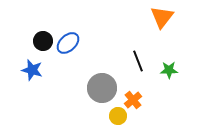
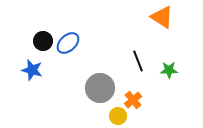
orange triangle: rotated 35 degrees counterclockwise
gray circle: moved 2 px left
